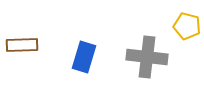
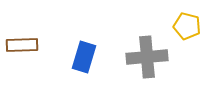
gray cross: rotated 12 degrees counterclockwise
